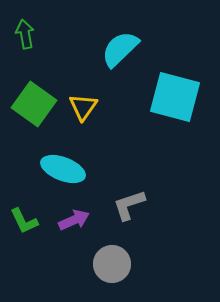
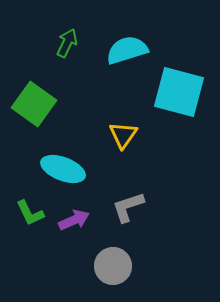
green arrow: moved 42 px right, 9 px down; rotated 36 degrees clockwise
cyan semicircle: moved 7 px right, 1 px down; rotated 27 degrees clockwise
cyan square: moved 4 px right, 5 px up
yellow triangle: moved 40 px right, 28 px down
gray L-shape: moved 1 px left, 2 px down
green L-shape: moved 6 px right, 8 px up
gray circle: moved 1 px right, 2 px down
